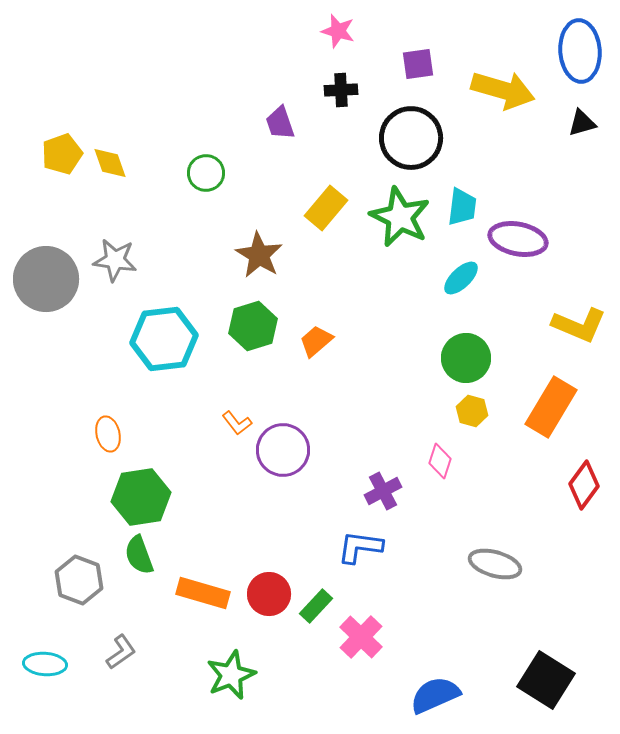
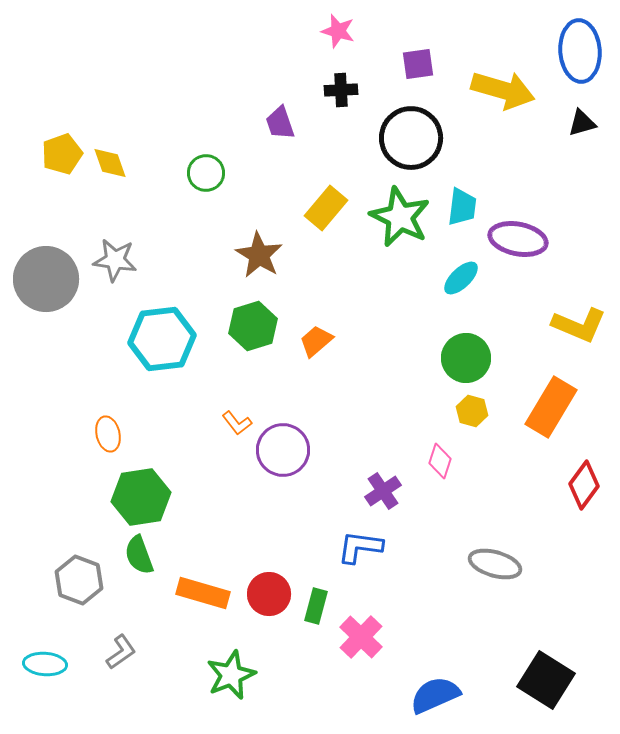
cyan hexagon at (164, 339): moved 2 px left
purple cross at (383, 491): rotated 6 degrees counterclockwise
green rectangle at (316, 606): rotated 28 degrees counterclockwise
